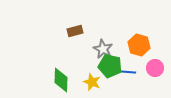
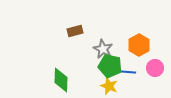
orange hexagon: rotated 15 degrees clockwise
yellow star: moved 17 px right, 4 px down
